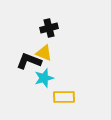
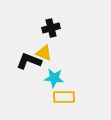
black cross: moved 2 px right
cyan star: moved 10 px right; rotated 24 degrees clockwise
